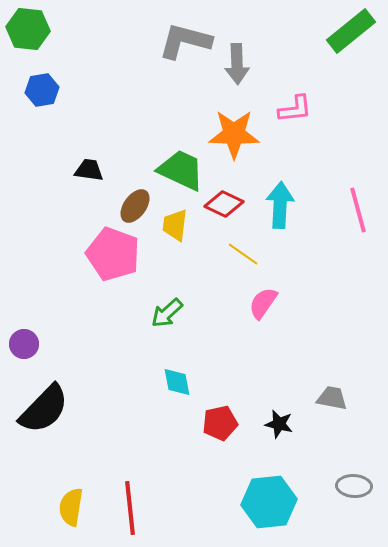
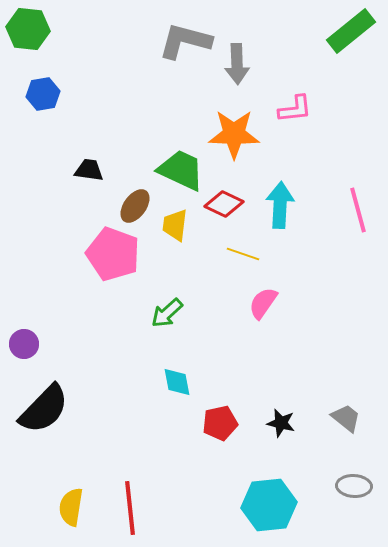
blue hexagon: moved 1 px right, 4 px down
yellow line: rotated 16 degrees counterclockwise
gray trapezoid: moved 14 px right, 20 px down; rotated 28 degrees clockwise
black star: moved 2 px right, 1 px up
cyan hexagon: moved 3 px down
